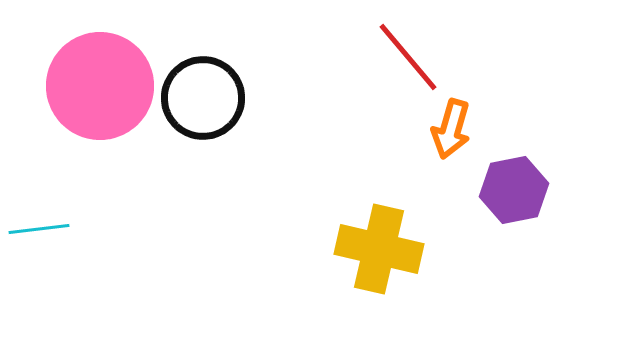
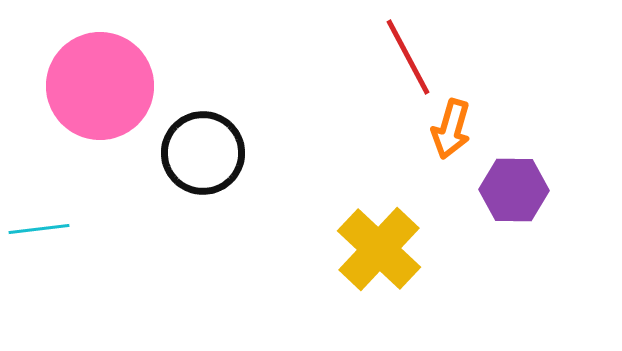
red line: rotated 12 degrees clockwise
black circle: moved 55 px down
purple hexagon: rotated 12 degrees clockwise
yellow cross: rotated 30 degrees clockwise
